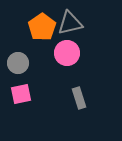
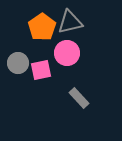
gray triangle: moved 1 px up
pink square: moved 20 px right, 24 px up
gray rectangle: rotated 25 degrees counterclockwise
